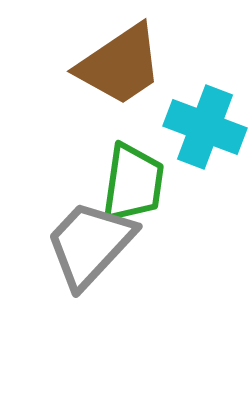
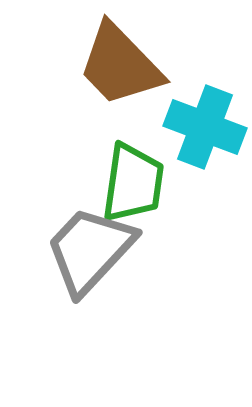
brown trapezoid: rotated 80 degrees clockwise
gray trapezoid: moved 6 px down
